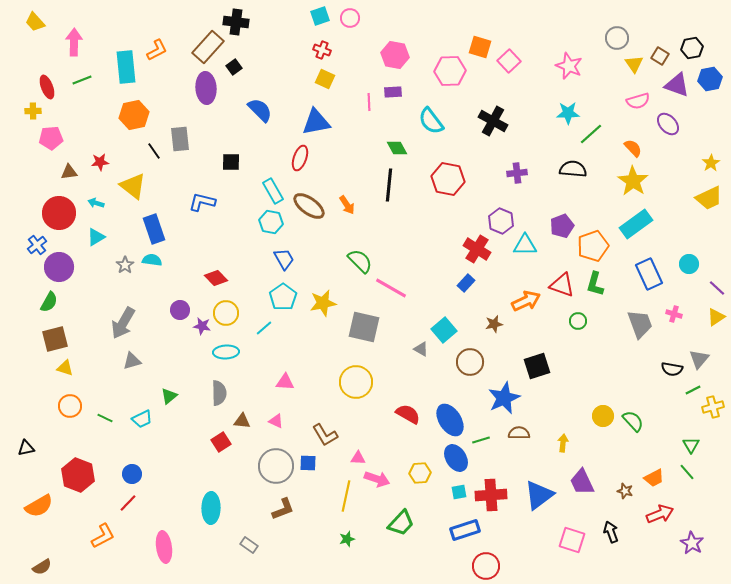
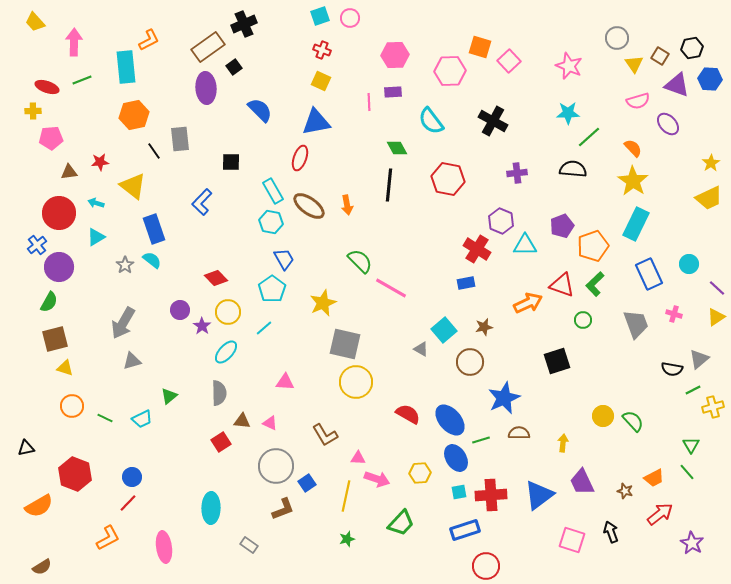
black cross at (236, 22): moved 8 px right, 2 px down; rotated 30 degrees counterclockwise
brown rectangle at (208, 47): rotated 12 degrees clockwise
orange L-shape at (157, 50): moved 8 px left, 10 px up
pink hexagon at (395, 55): rotated 12 degrees counterclockwise
yellow square at (325, 79): moved 4 px left, 2 px down
blue hexagon at (710, 79): rotated 15 degrees clockwise
red ellipse at (47, 87): rotated 50 degrees counterclockwise
green line at (591, 134): moved 2 px left, 3 px down
blue L-shape at (202, 202): rotated 60 degrees counterclockwise
orange arrow at (347, 205): rotated 24 degrees clockwise
cyan rectangle at (636, 224): rotated 28 degrees counterclockwise
cyan semicircle at (152, 260): rotated 30 degrees clockwise
blue rectangle at (466, 283): rotated 36 degrees clockwise
green L-shape at (595, 284): rotated 30 degrees clockwise
cyan pentagon at (283, 297): moved 11 px left, 8 px up
orange arrow at (526, 301): moved 2 px right, 2 px down
yellow star at (323, 303): rotated 12 degrees counterclockwise
yellow circle at (226, 313): moved 2 px right, 1 px up
green circle at (578, 321): moved 5 px right, 1 px up
brown star at (494, 324): moved 10 px left, 3 px down
gray trapezoid at (640, 324): moved 4 px left
purple star at (202, 326): rotated 24 degrees clockwise
gray square at (364, 327): moved 19 px left, 17 px down
cyan ellipse at (226, 352): rotated 45 degrees counterclockwise
gray triangle at (699, 359): rotated 10 degrees clockwise
black square at (537, 366): moved 20 px right, 5 px up
orange circle at (70, 406): moved 2 px right
blue ellipse at (450, 420): rotated 8 degrees counterclockwise
pink triangle at (276, 421): moved 6 px left, 2 px down
blue square at (308, 463): moved 1 px left, 20 px down; rotated 36 degrees counterclockwise
blue circle at (132, 474): moved 3 px down
red hexagon at (78, 475): moved 3 px left, 1 px up
red arrow at (660, 514): rotated 16 degrees counterclockwise
orange L-shape at (103, 536): moved 5 px right, 2 px down
